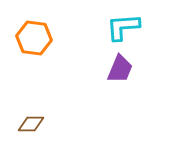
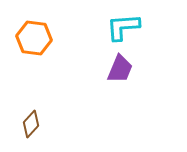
brown diamond: rotated 48 degrees counterclockwise
